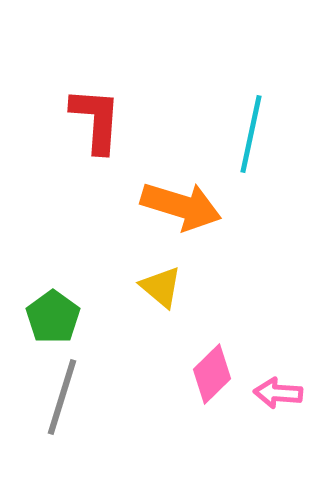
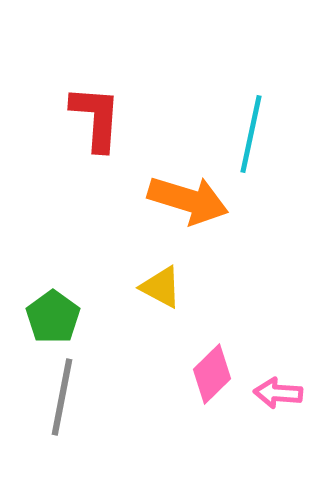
red L-shape: moved 2 px up
orange arrow: moved 7 px right, 6 px up
yellow triangle: rotated 12 degrees counterclockwise
gray line: rotated 6 degrees counterclockwise
